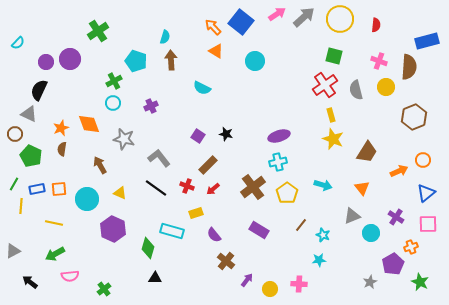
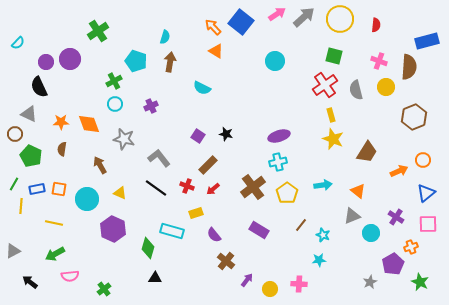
brown arrow at (171, 60): moved 1 px left, 2 px down; rotated 12 degrees clockwise
cyan circle at (255, 61): moved 20 px right
black semicircle at (39, 90): moved 3 px up; rotated 50 degrees counterclockwise
cyan circle at (113, 103): moved 2 px right, 1 px down
orange star at (61, 128): moved 6 px up; rotated 21 degrees clockwise
cyan arrow at (323, 185): rotated 24 degrees counterclockwise
orange triangle at (362, 188): moved 4 px left, 3 px down; rotated 14 degrees counterclockwise
orange square at (59, 189): rotated 14 degrees clockwise
